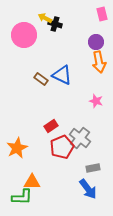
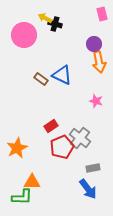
purple circle: moved 2 px left, 2 px down
